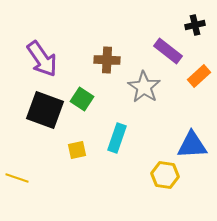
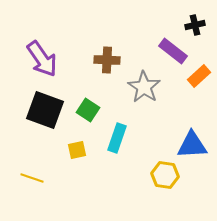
purple rectangle: moved 5 px right
green square: moved 6 px right, 11 px down
yellow line: moved 15 px right
